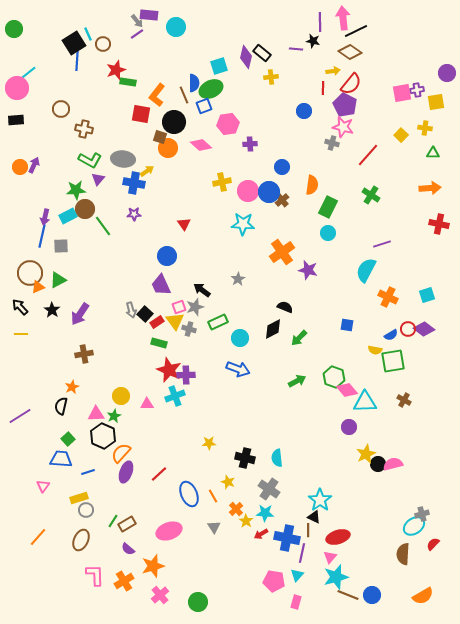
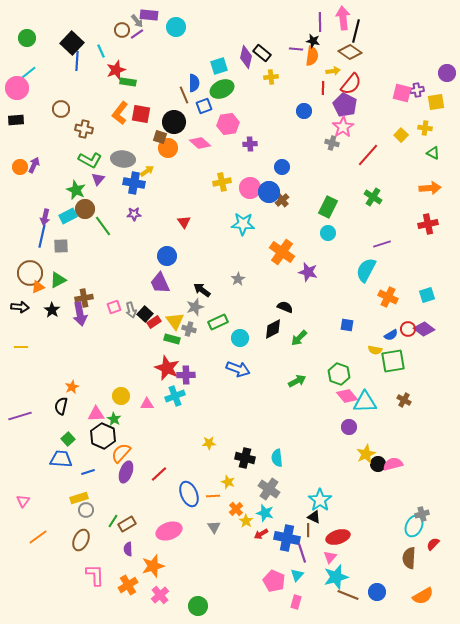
green circle at (14, 29): moved 13 px right, 9 px down
black line at (356, 31): rotated 50 degrees counterclockwise
cyan line at (88, 34): moved 13 px right, 17 px down
black square at (74, 43): moved 2 px left; rotated 15 degrees counterclockwise
brown circle at (103, 44): moved 19 px right, 14 px up
green ellipse at (211, 89): moved 11 px right
pink square at (402, 93): rotated 24 degrees clockwise
orange L-shape at (157, 95): moved 37 px left, 18 px down
pink star at (343, 127): rotated 25 degrees clockwise
pink diamond at (201, 145): moved 1 px left, 2 px up
green triangle at (433, 153): rotated 24 degrees clockwise
orange semicircle at (312, 185): moved 129 px up
green star at (76, 190): rotated 30 degrees clockwise
pink circle at (248, 191): moved 2 px right, 3 px up
green cross at (371, 195): moved 2 px right, 2 px down
red triangle at (184, 224): moved 2 px up
red cross at (439, 224): moved 11 px left; rotated 24 degrees counterclockwise
orange cross at (282, 252): rotated 20 degrees counterclockwise
purple star at (308, 270): moved 2 px down
purple trapezoid at (161, 285): moved 1 px left, 2 px up
black arrow at (20, 307): rotated 138 degrees clockwise
pink square at (179, 307): moved 65 px left
purple arrow at (80, 314): rotated 45 degrees counterclockwise
red rectangle at (157, 322): moved 3 px left
yellow line at (21, 334): moved 13 px down
green rectangle at (159, 343): moved 13 px right, 4 px up
brown cross at (84, 354): moved 56 px up
red star at (169, 370): moved 2 px left, 2 px up
green hexagon at (334, 377): moved 5 px right, 3 px up
pink diamond at (347, 390): moved 6 px down
purple line at (20, 416): rotated 15 degrees clockwise
green star at (114, 416): moved 3 px down; rotated 16 degrees counterclockwise
pink triangle at (43, 486): moved 20 px left, 15 px down
orange line at (213, 496): rotated 64 degrees counterclockwise
cyan star at (265, 513): rotated 12 degrees clockwise
cyan ellipse at (414, 526): rotated 30 degrees counterclockwise
orange line at (38, 537): rotated 12 degrees clockwise
purple semicircle at (128, 549): rotated 48 degrees clockwise
purple line at (302, 553): rotated 30 degrees counterclockwise
brown semicircle at (403, 554): moved 6 px right, 4 px down
orange cross at (124, 581): moved 4 px right, 4 px down
pink pentagon at (274, 581): rotated 15 degrees clockwise
blue circle at (372, 595): moved 5 px right, 3 px up
green circle at (198, 602): moved 4 px down
